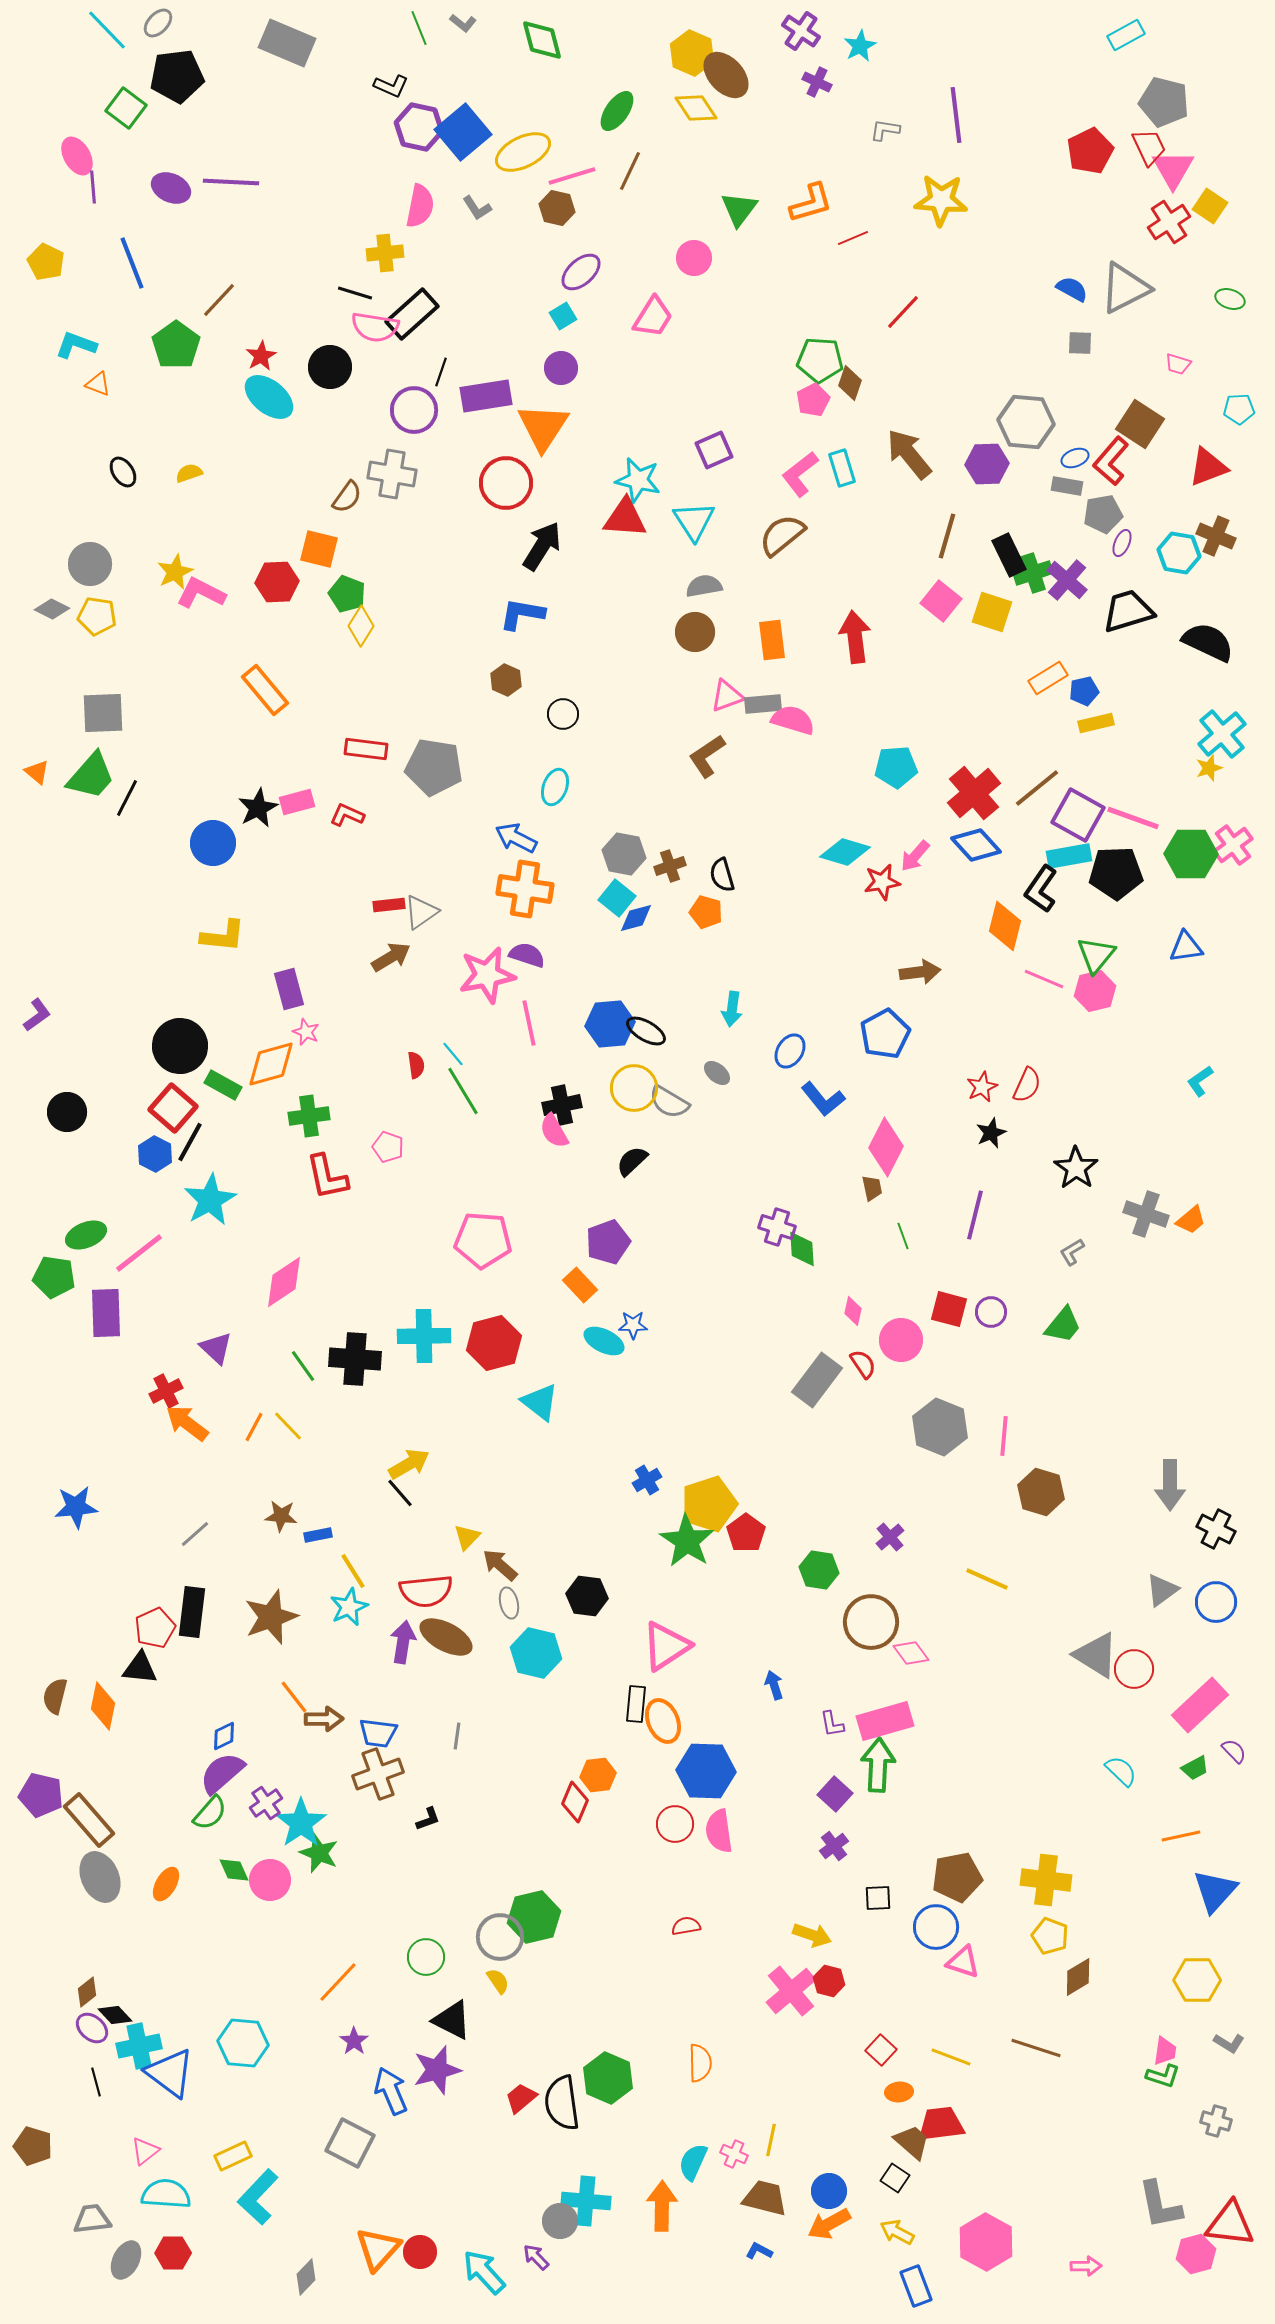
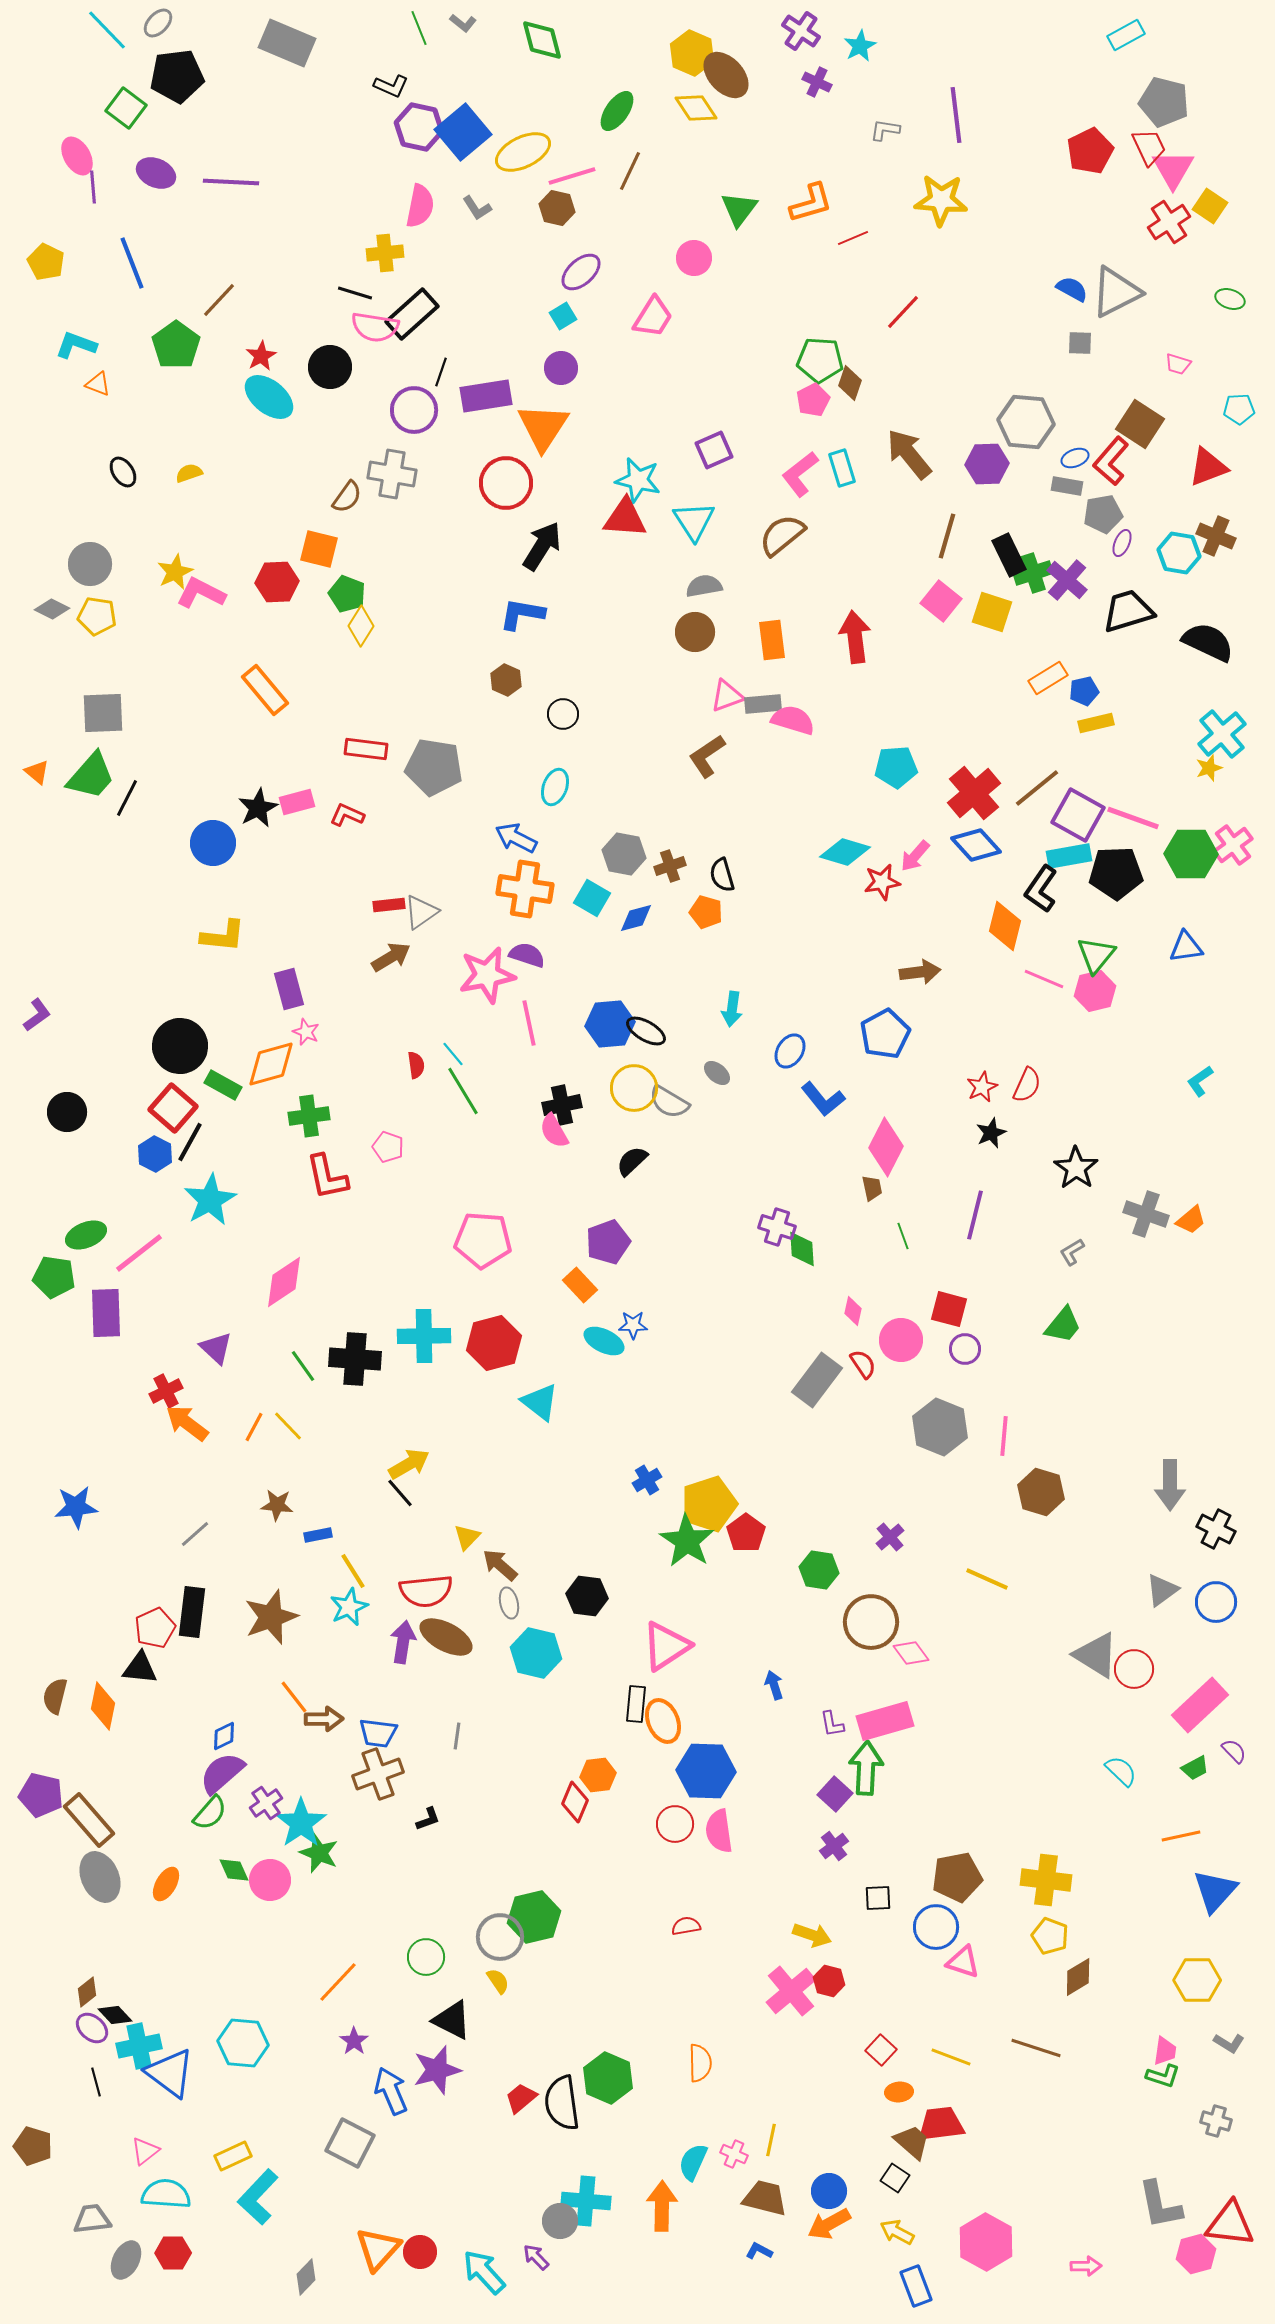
purple ellipse at (171, 188): moved 15 px left, 15 px up
gray triangle at (1125, 288): moved 9 px left, 4 px down
cyan square at (617, 898): moved 25 px left; rotated 9 degrees counterclockwise
purple circle at (991, 1312): moved 26 px left, 37 px down
brown star at (281, 1516): moved 4 px left, 11 px up
green arrow at (878, 1765): moved 12 px left, 3 px down
